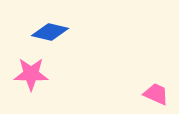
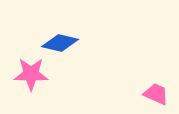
blue diamond: moved 10 px right, 11 px down
